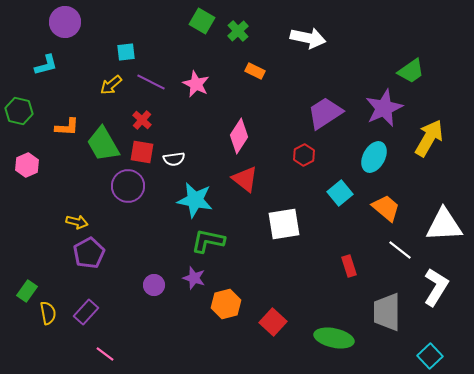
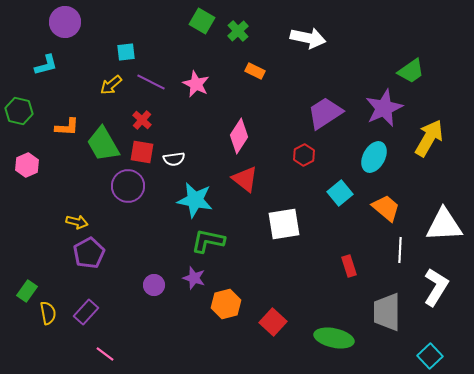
white line at (400, 250): rotated 55 degrees clockwise
